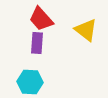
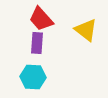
cyan hexagon: moved 3 px right, 5 px up
